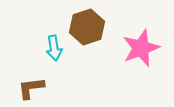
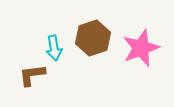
brown hexagon: moved 6 px right, 11 px down
brown L-shape: moved 1 px right, 13 px up
